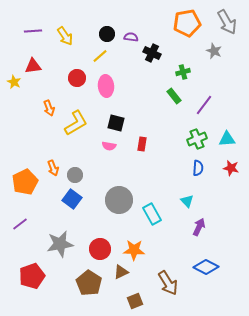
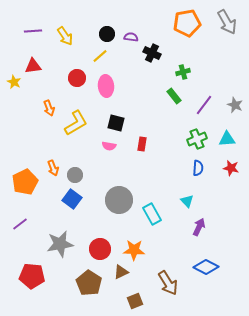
gray star at (214, 51): moved 21 px right, 54 px down
red pentagon at (32, 276): rotated 25 degrees clockwise
